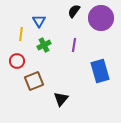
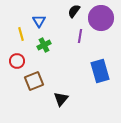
yellow line: rotated 24 degrees counterclockwise
purple line: moved 6 px right, 9 px up
